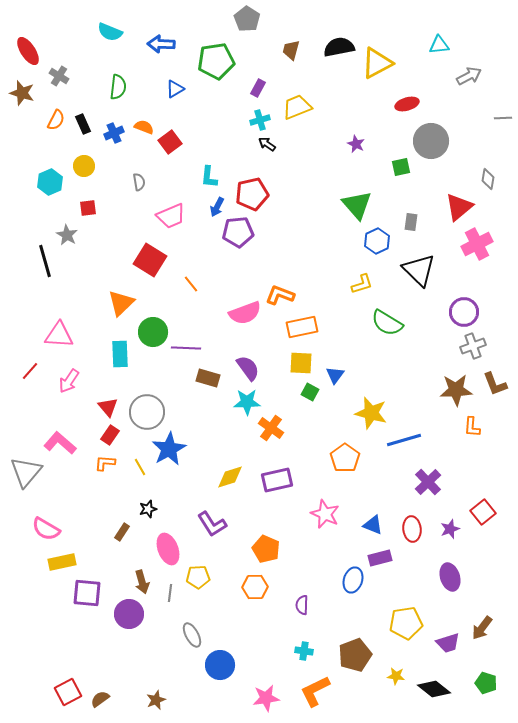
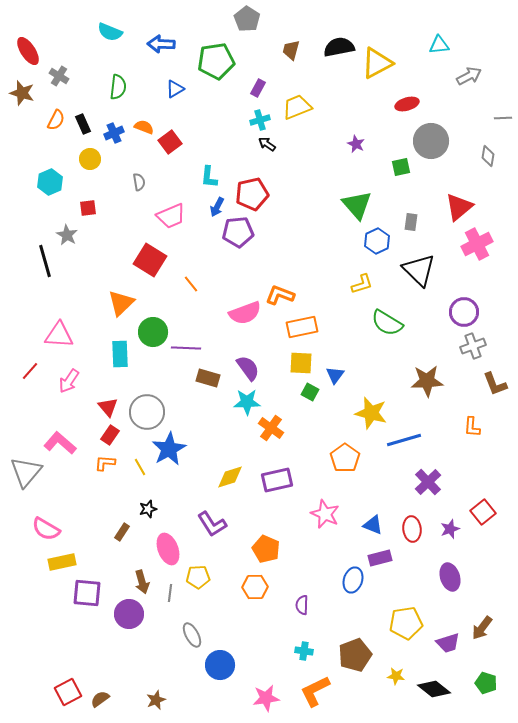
yellow circle at (84, 166): moved 6 px right, 7 px up
gray diamond at (488, 179): moved 23 px up
brown star at (456, 390): moved 29 px left, 9 px up
